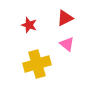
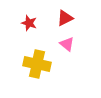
red star: moved 2 px up
yellow cross: rotated 28 degrees clockwise
